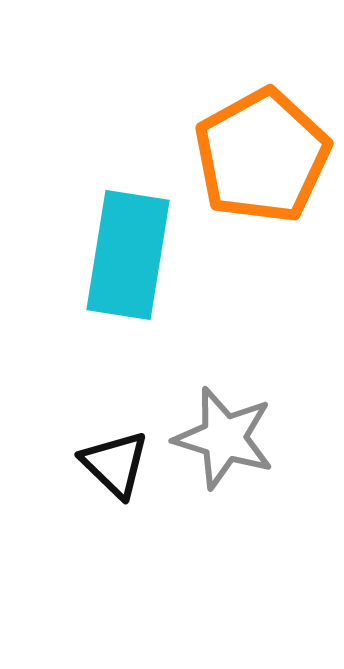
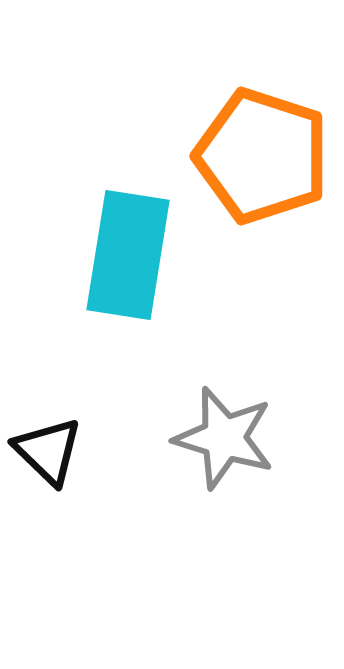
orange pentagon: rotated 25 degrees counterclockwise
black triangle: moved 67 px left, 13 px up
